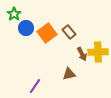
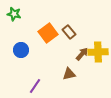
green star: rotated 24 degrees counterclockwise
blue circle: moved 5 px left, 22 px down
orange square: moved 1 px right
brown arrow: rotated 112 degrees counterclockwise
